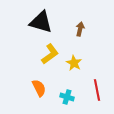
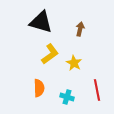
orange semicircle: rotated 24 degrees clockwise
